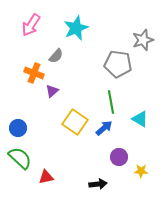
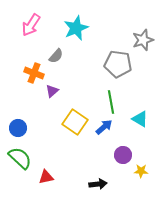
blue arrow: moved 1 px up
purple circle: moved 4 px right, 2 px up
